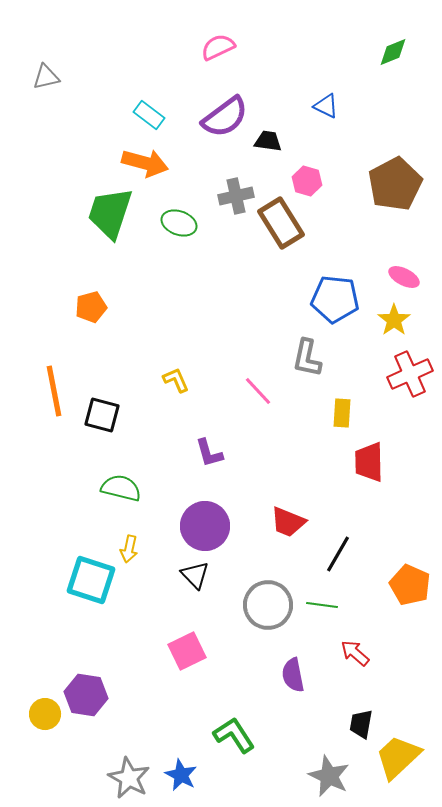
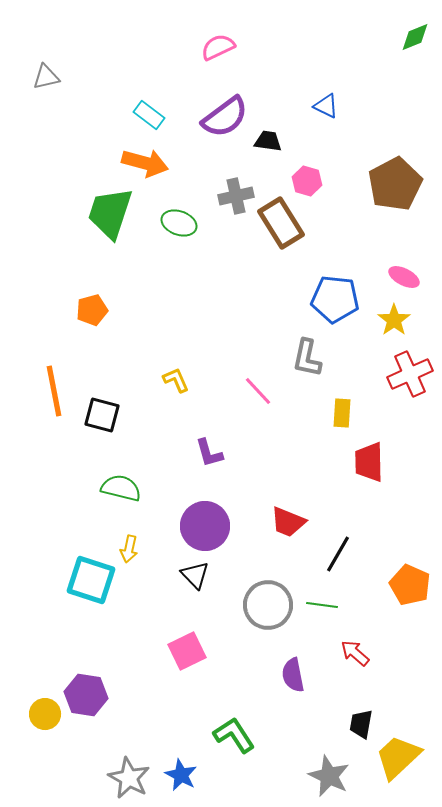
green diamond at (393, 52): moved 22 px right, 15 px up
orange pentagon at (91, 307): moved 1 px right, 3 px down
